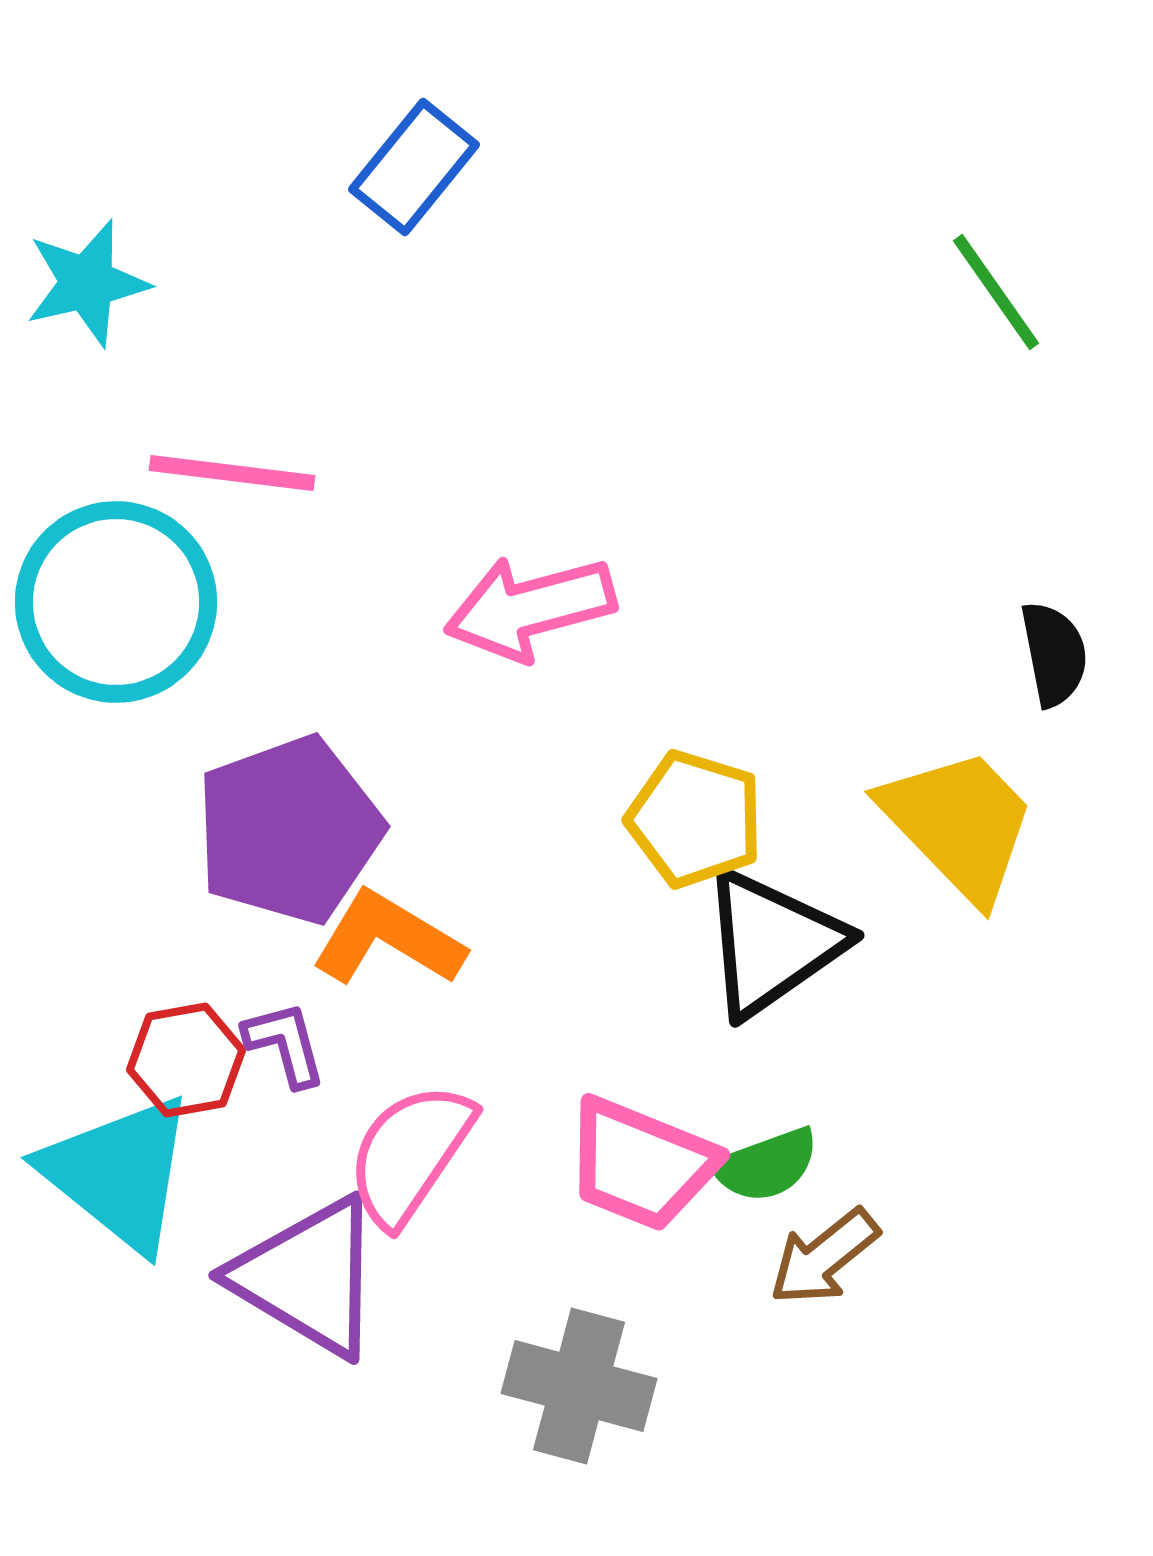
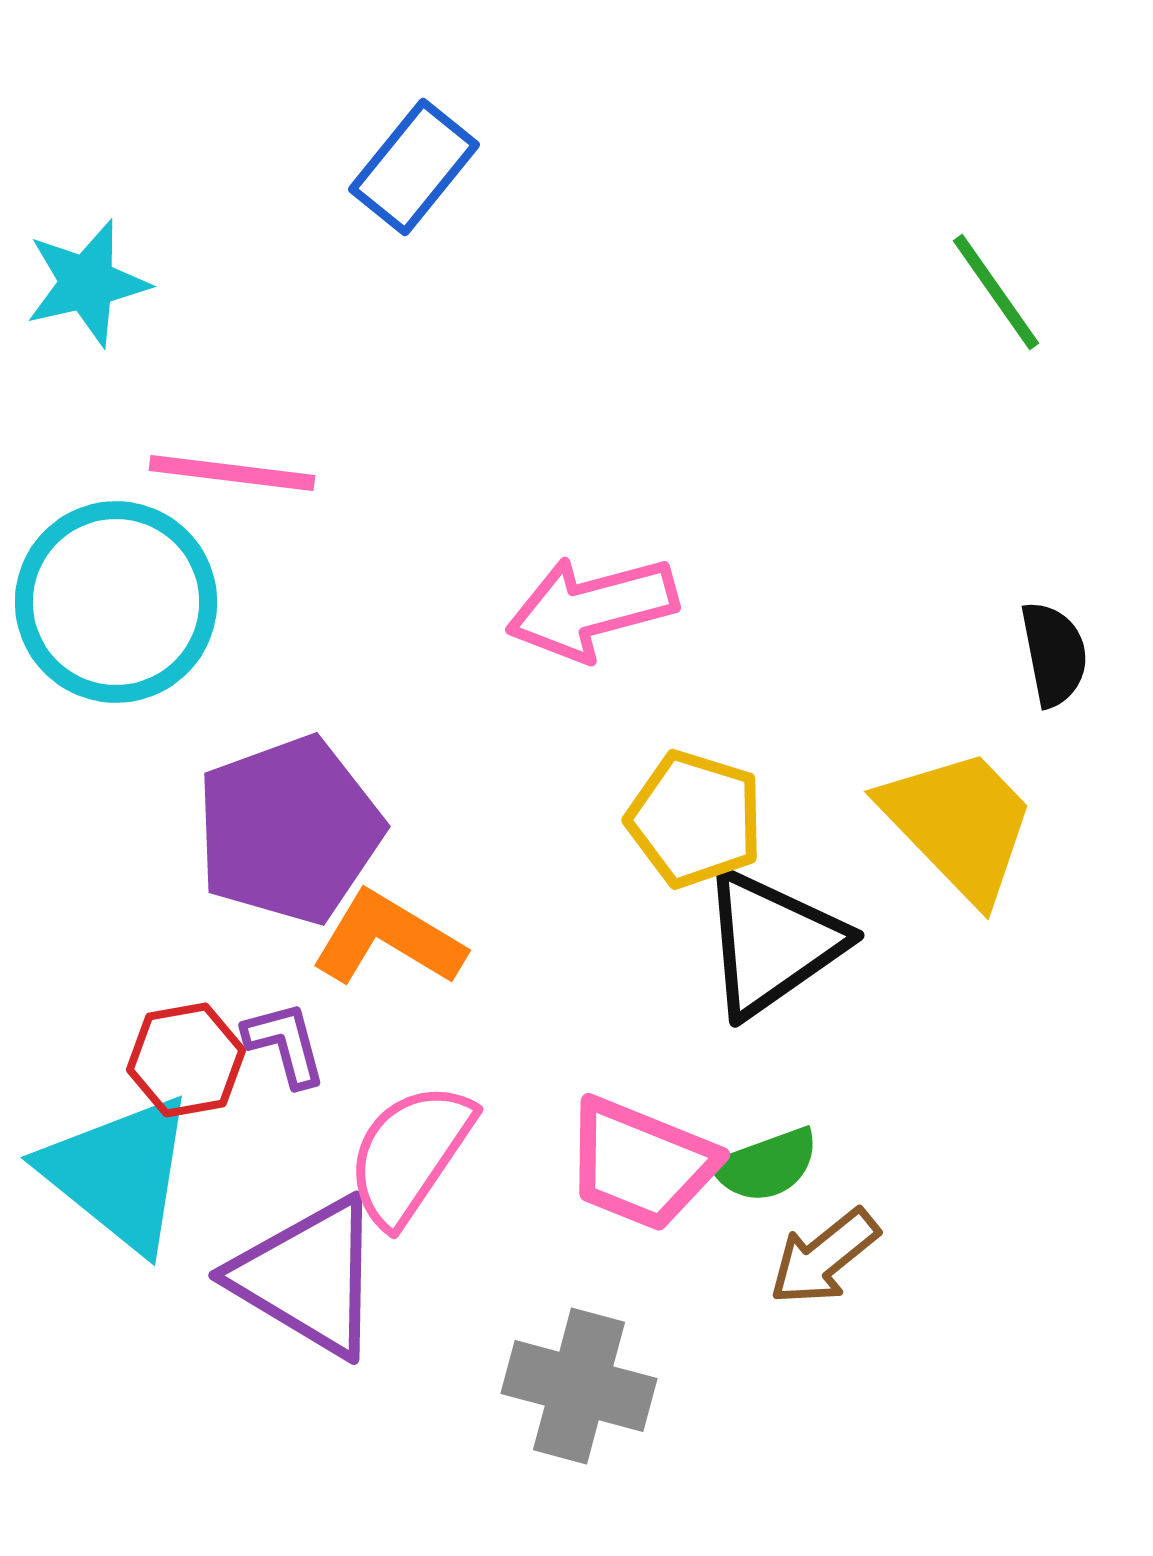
pink arrow: moved 62 px right
